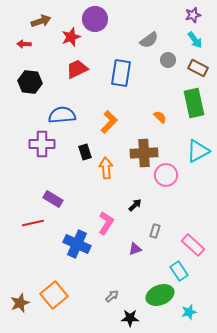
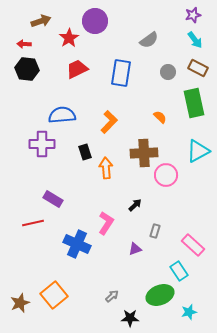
purple circle: moved 2 px down
red star: moved 2 px left, 1 px down; rotated 12 degrees counterclockwise
gray circle: moved 12 px down
black hexagon: moved 3 px left, 13 px up
